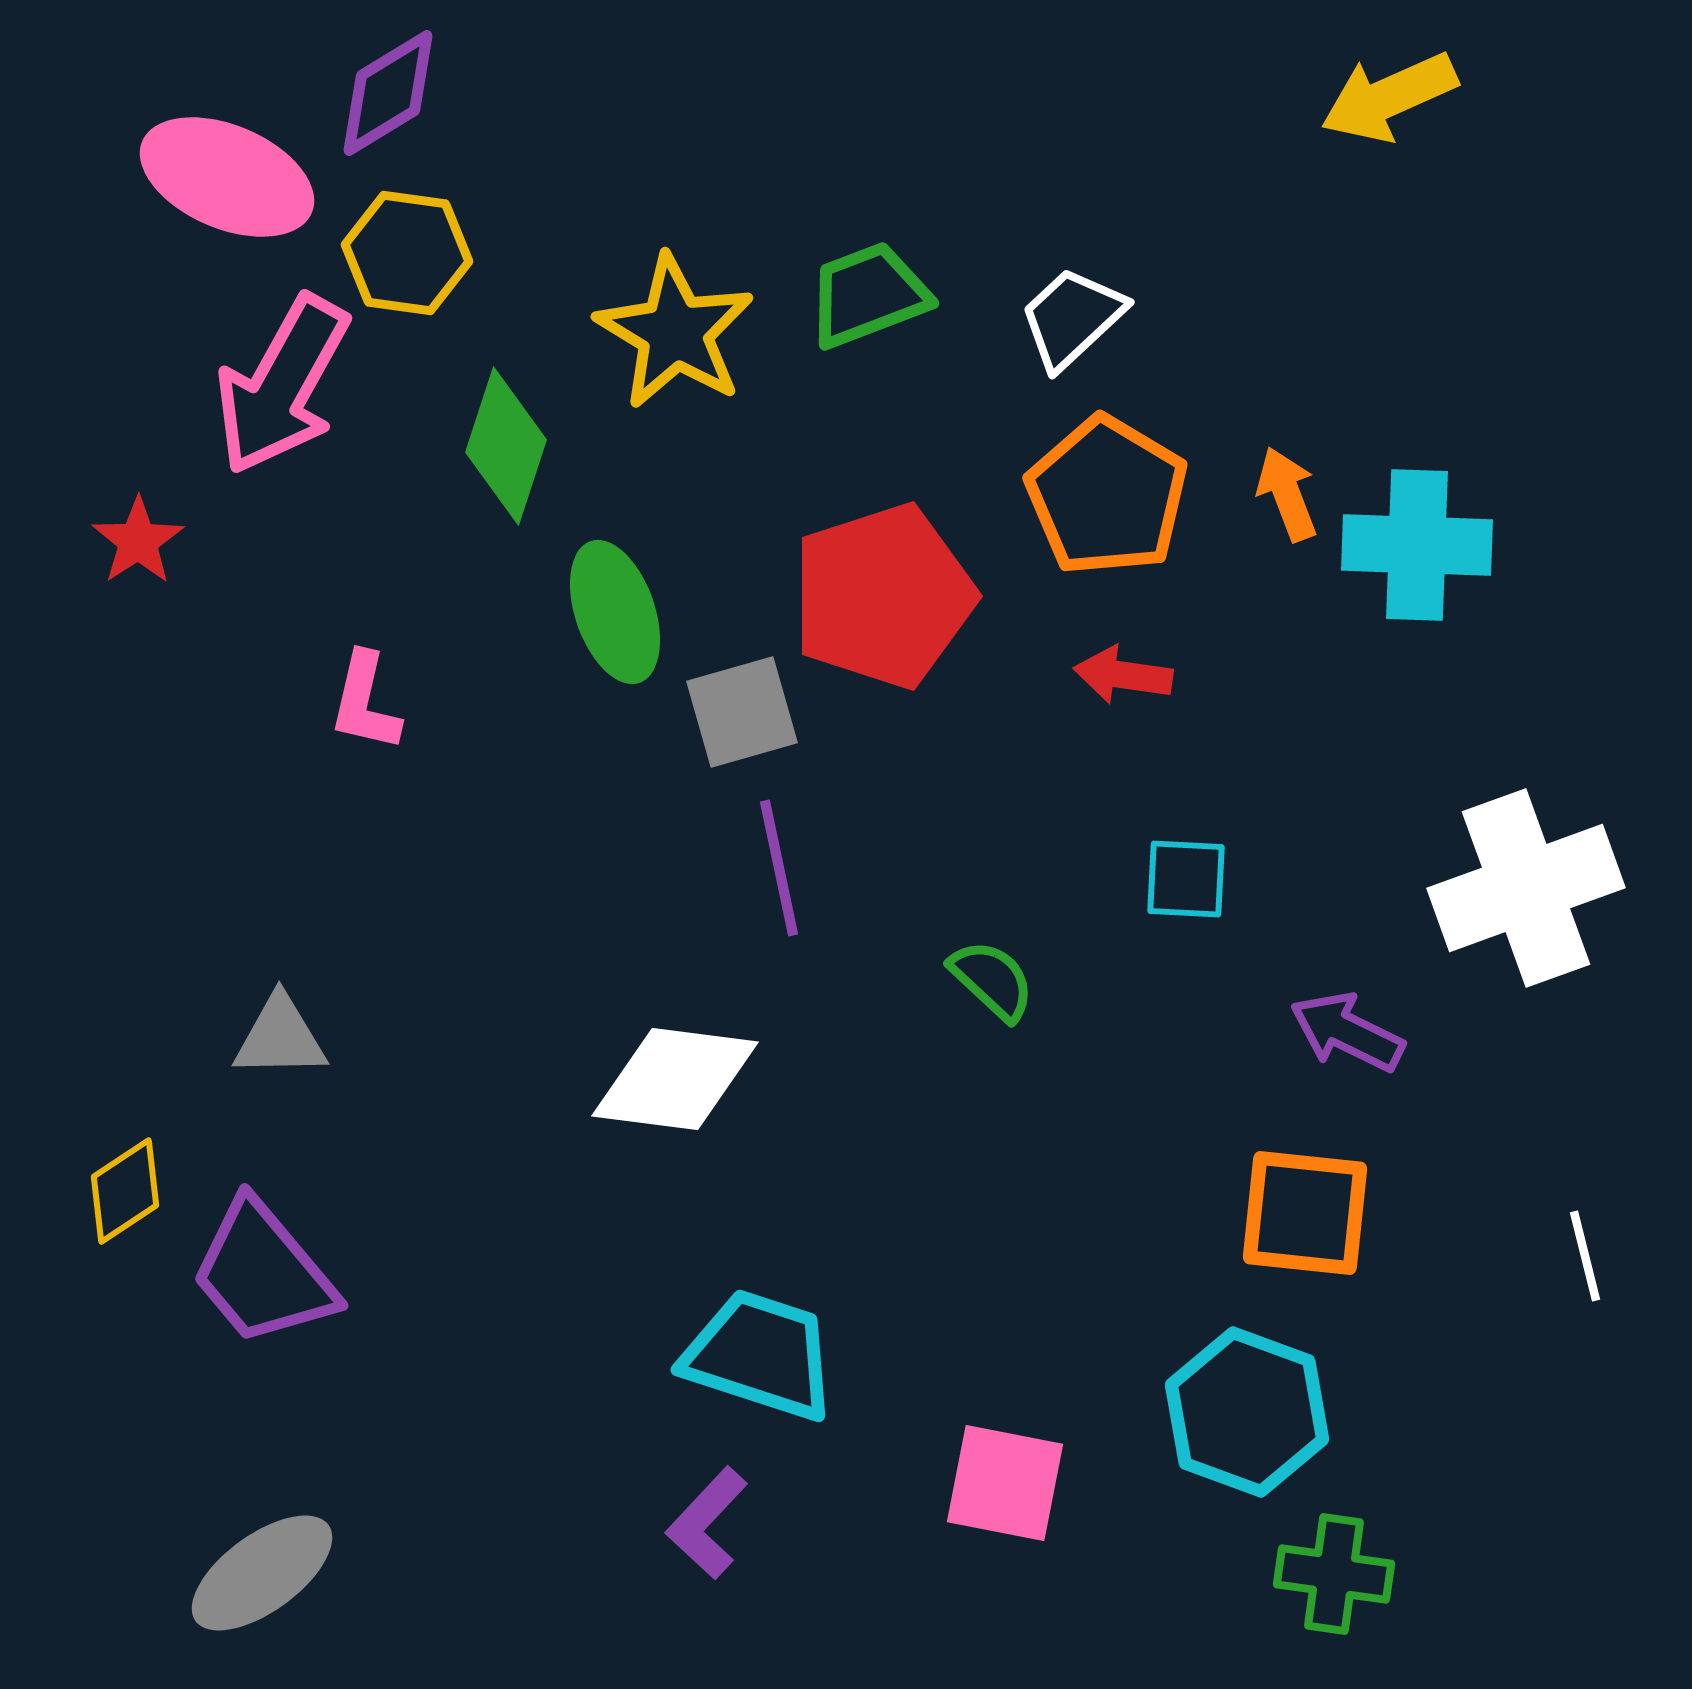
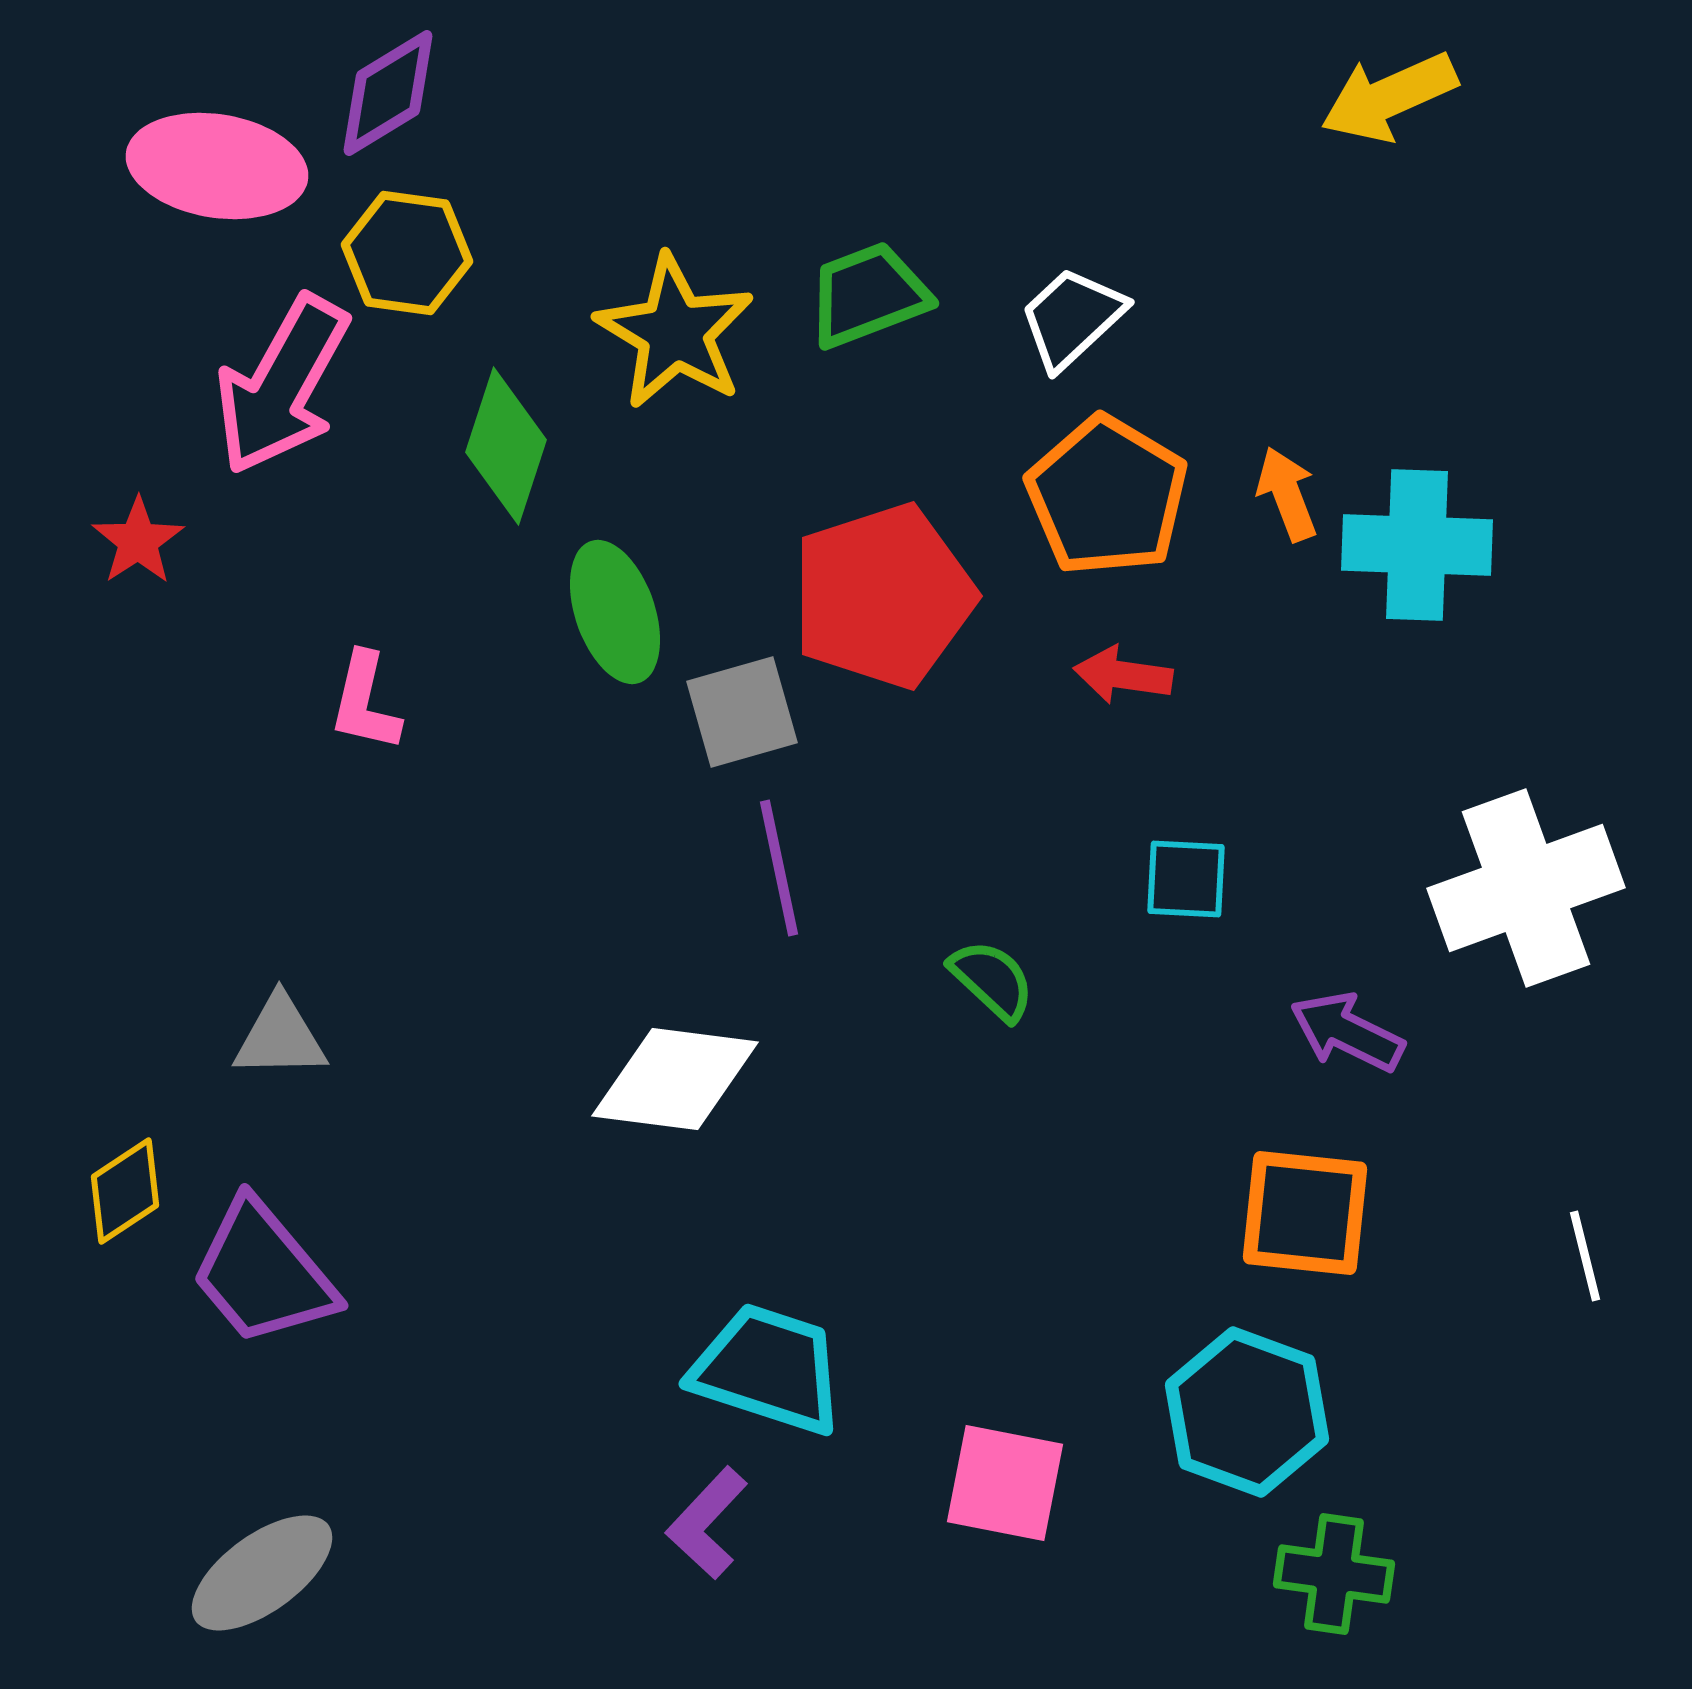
pink ellipse: moved 10 px left, 11 px up; rotated 14 degrees counterclockwise
cyan trapezoid: moved 8 px right, 14 px down
